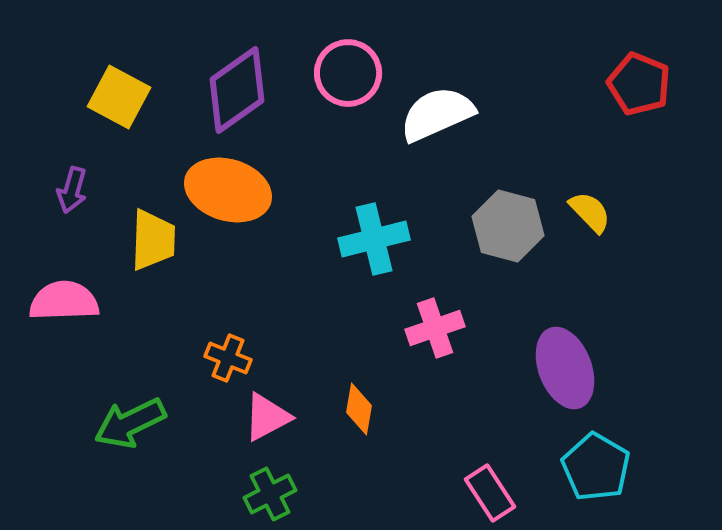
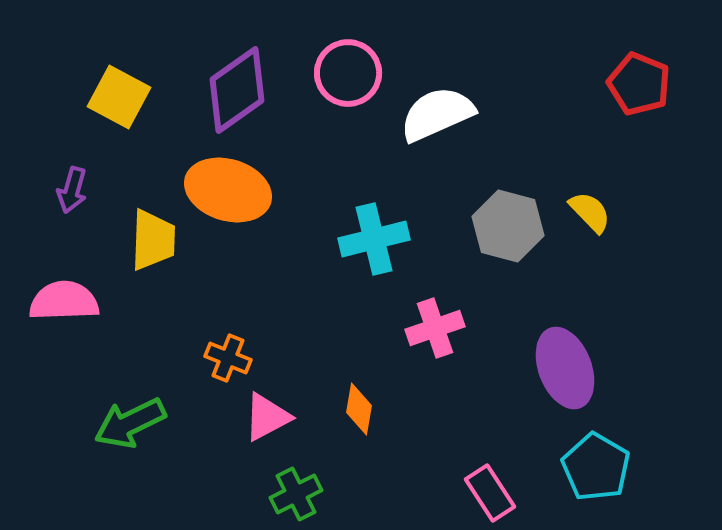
green cross: moved 26 px right
